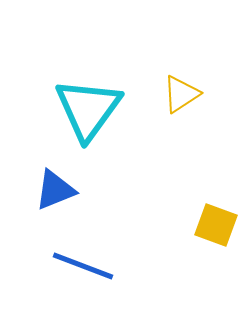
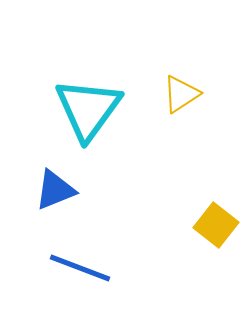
yellow square: rotated 18 degrees clockwise
blue line: moved 3 px left, 2 px down
